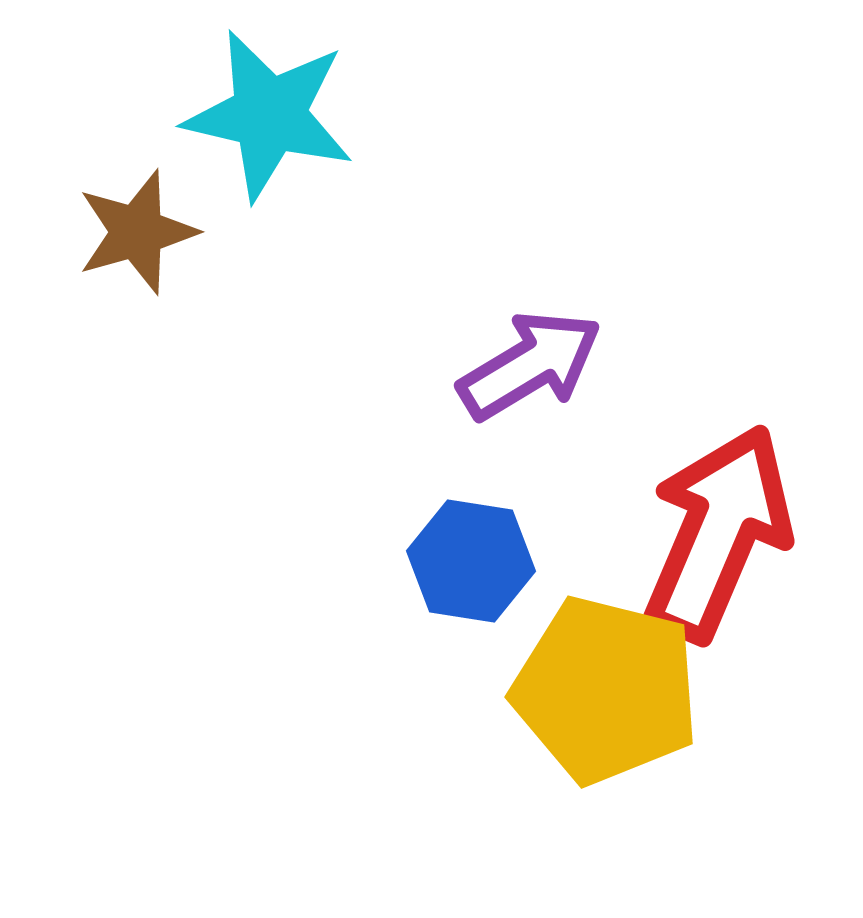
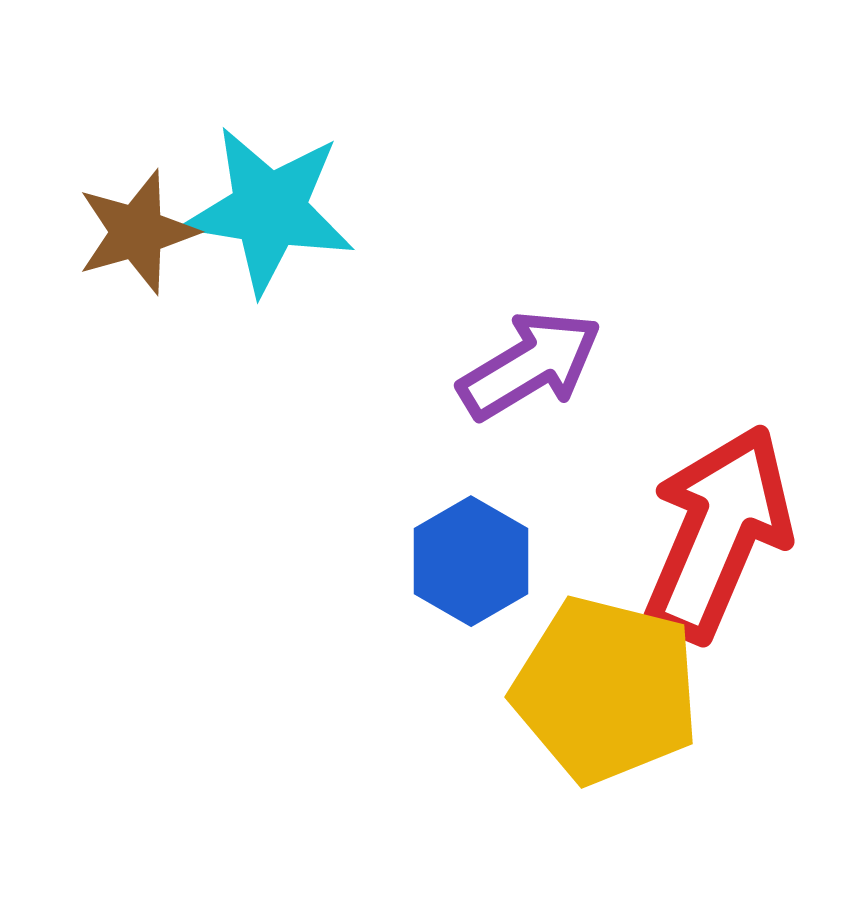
cyan star: moved 95 px down; rotated 4 degrees counterclockwise
blue hexagon: rotated 21 degrees clockwise
